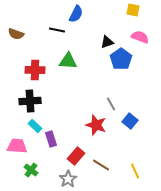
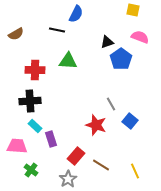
brown semicircle: rotated 49 degrees counterclockwise
